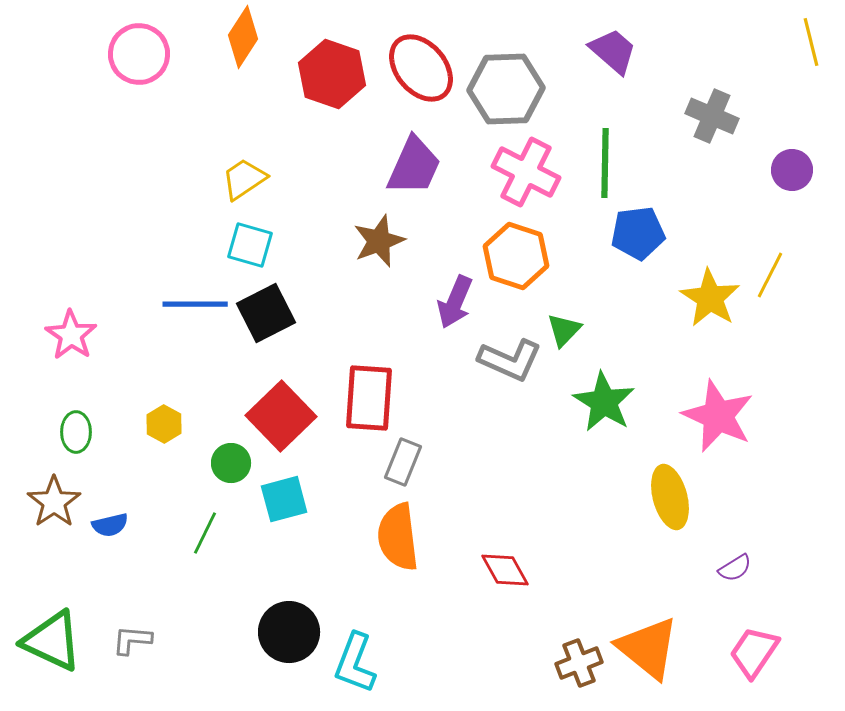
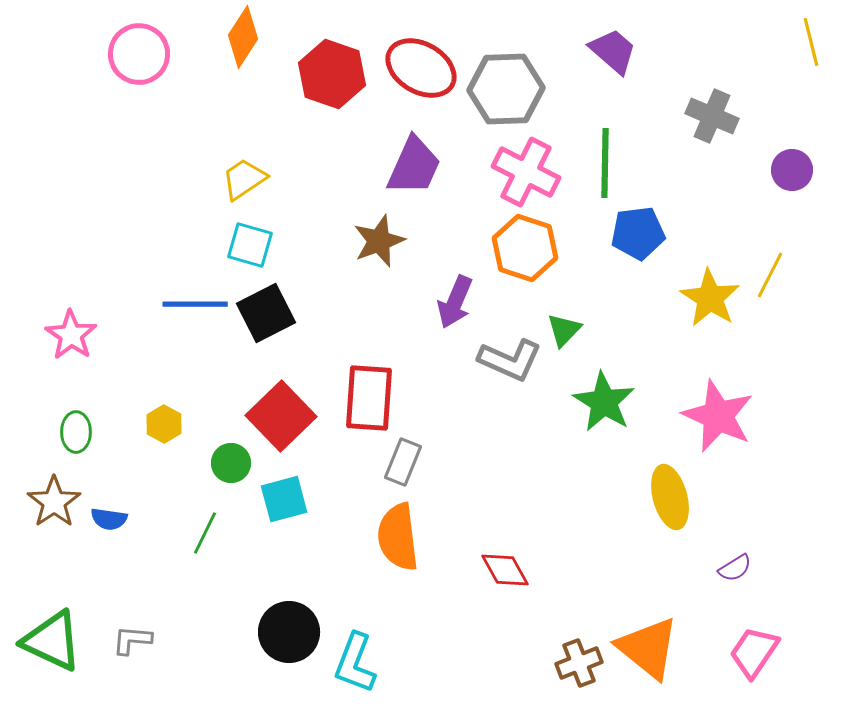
red ellipse at (421, 68): rotated 20 degrees counterclockwise
orange hexagon at (516, 256): moved 9 px right, 8 px up
blue semicircle at (110, 525): moved 1 px left, 6 px up; rotated 21 degrees clockwise
